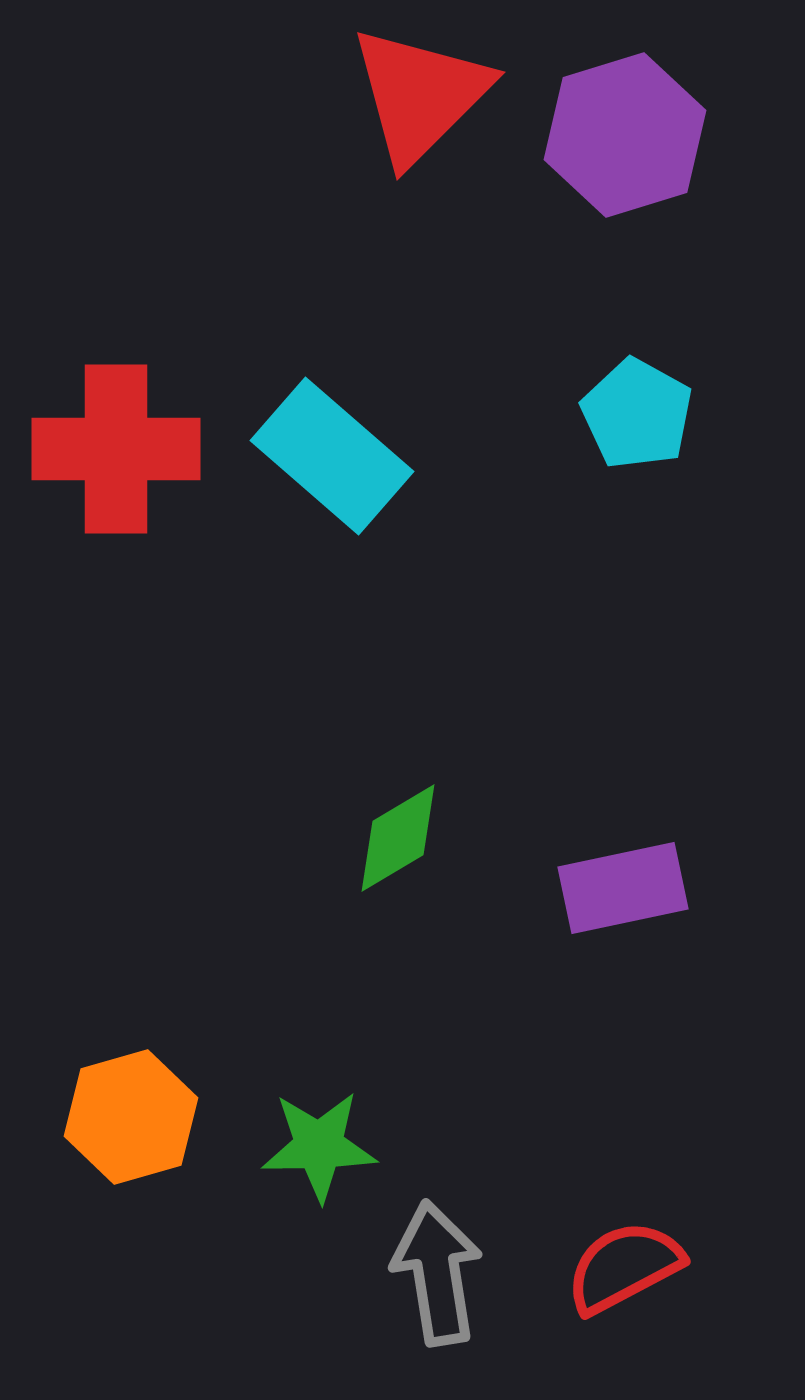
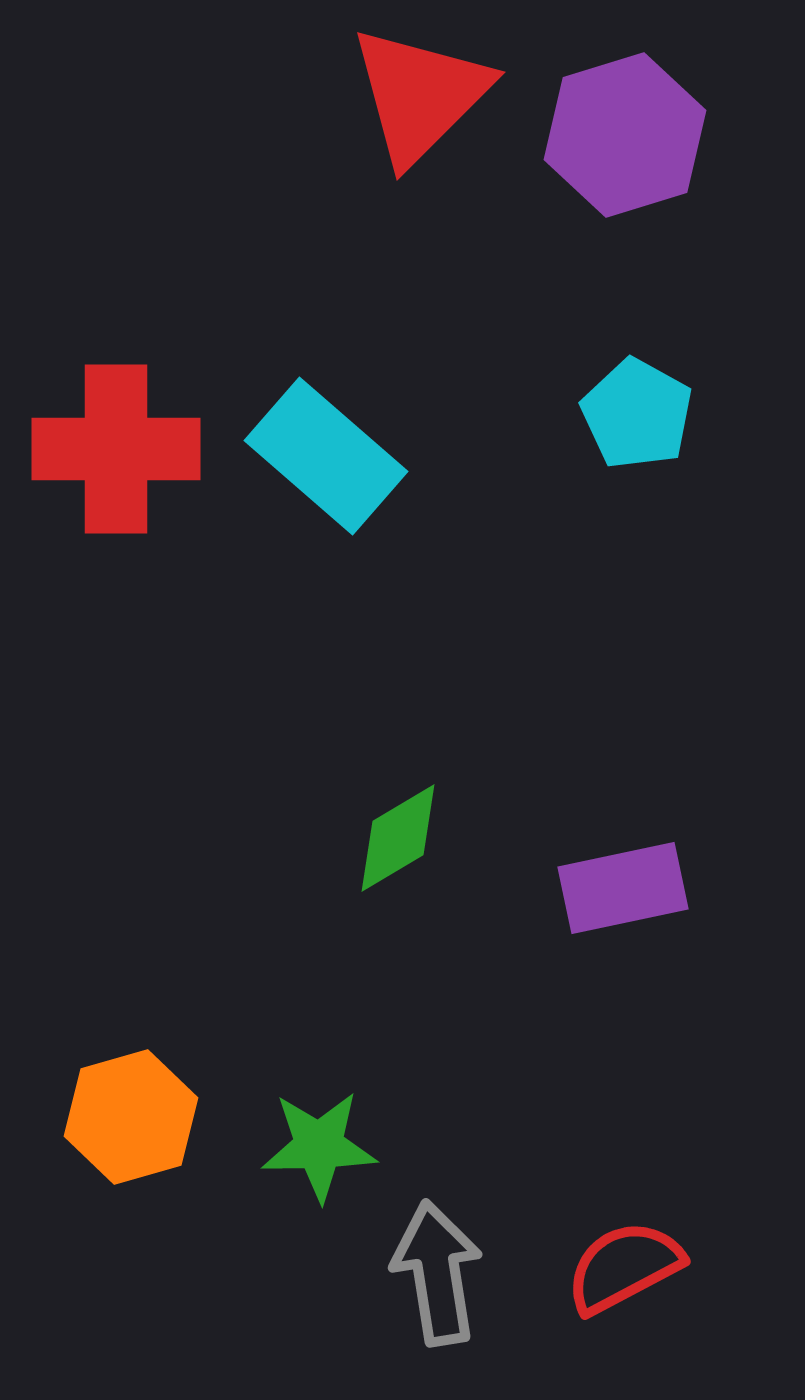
cyan rectangle: moved 6 px left
